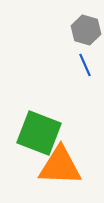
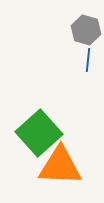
blue line: moved 3 px right, 5 px up; rotated 30 degrees clockwise
green square: rotated 27 degrees clockwise
